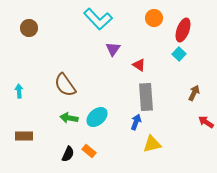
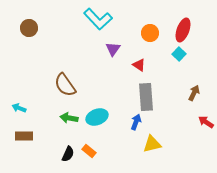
orange circle: moved 4 px left, 15 px down
cyan arrow: moved 17 px down; rotated 64 degrees counterclockwise
cyan ellipse: rotated 20 degrees clockwise
